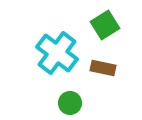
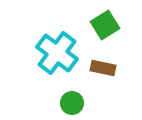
green circle: moved 2 px right
